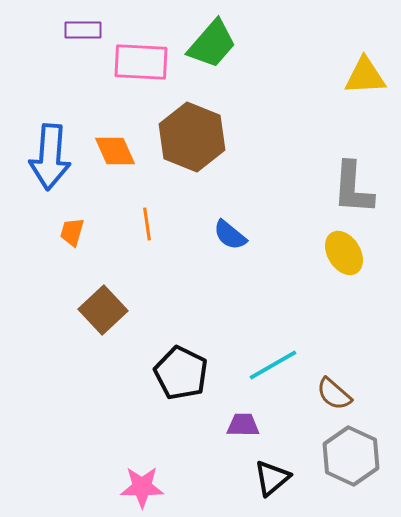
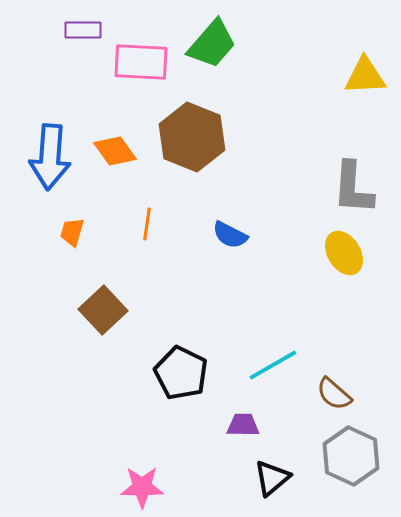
orange diamond: rotated 12 degrees counterclockwise
orange line: rotated 16 degrees clockwise
blue semicircle: rotated 12 degrees counterclockwise
